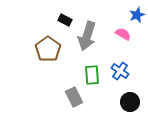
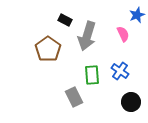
pink semicircle: rotated 35 degrees clockwise
black circle: moved 1 px right
